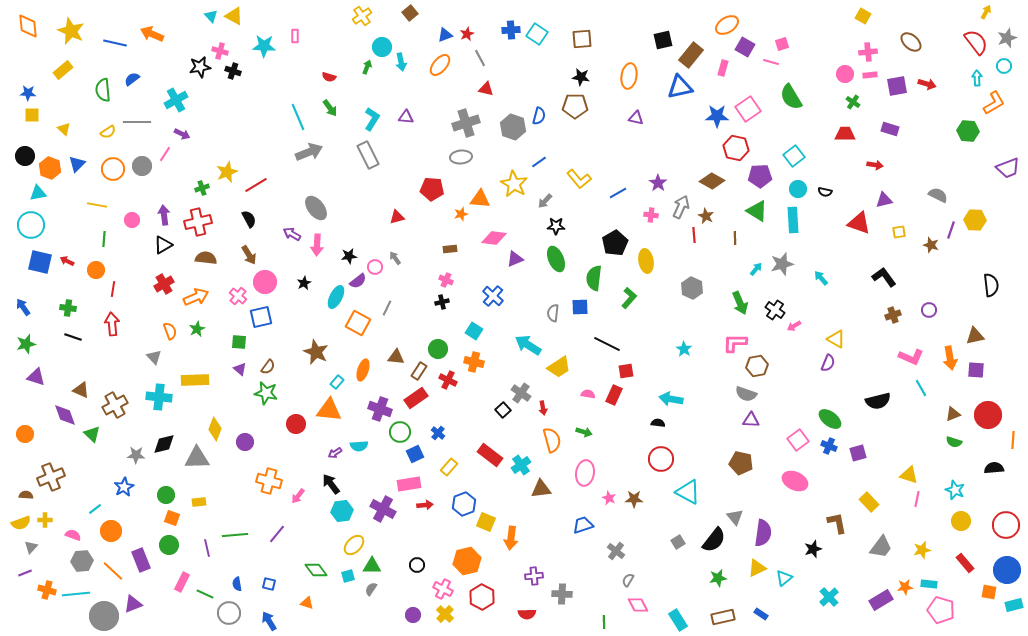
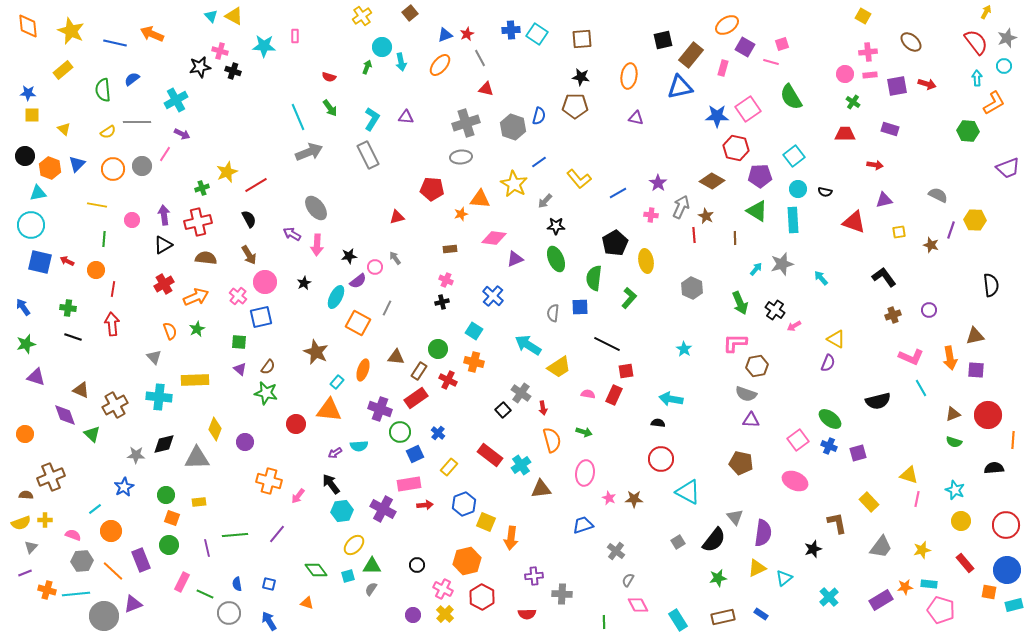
red triangle at (859, 223): moved 5 px left, 1 px up
